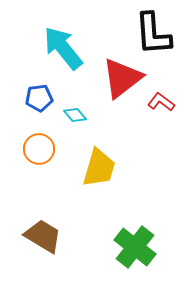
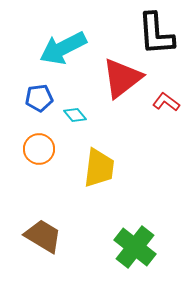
black L-shape: moved 3 px right
cyan arrow: rotated 78 degrees counterclockwise
red L-shape: moved 5 px right
yellow trapezoid: rotated 9 degrees counterclockwise
